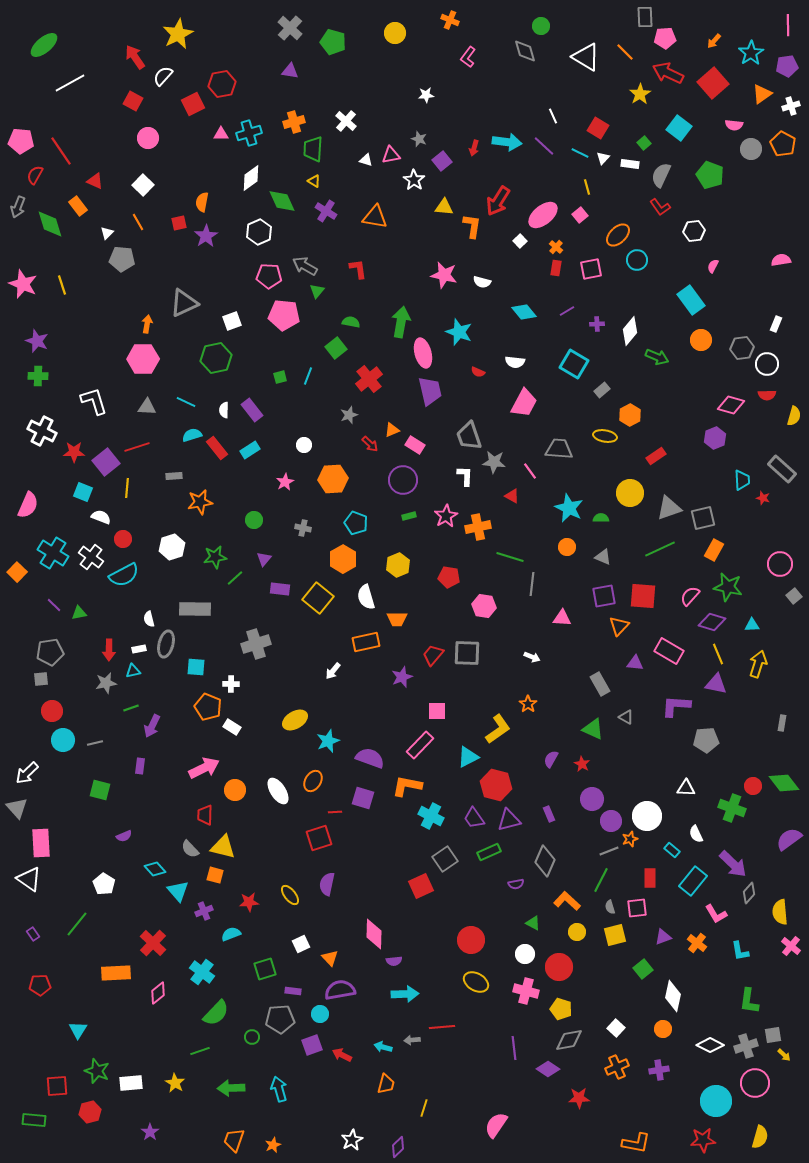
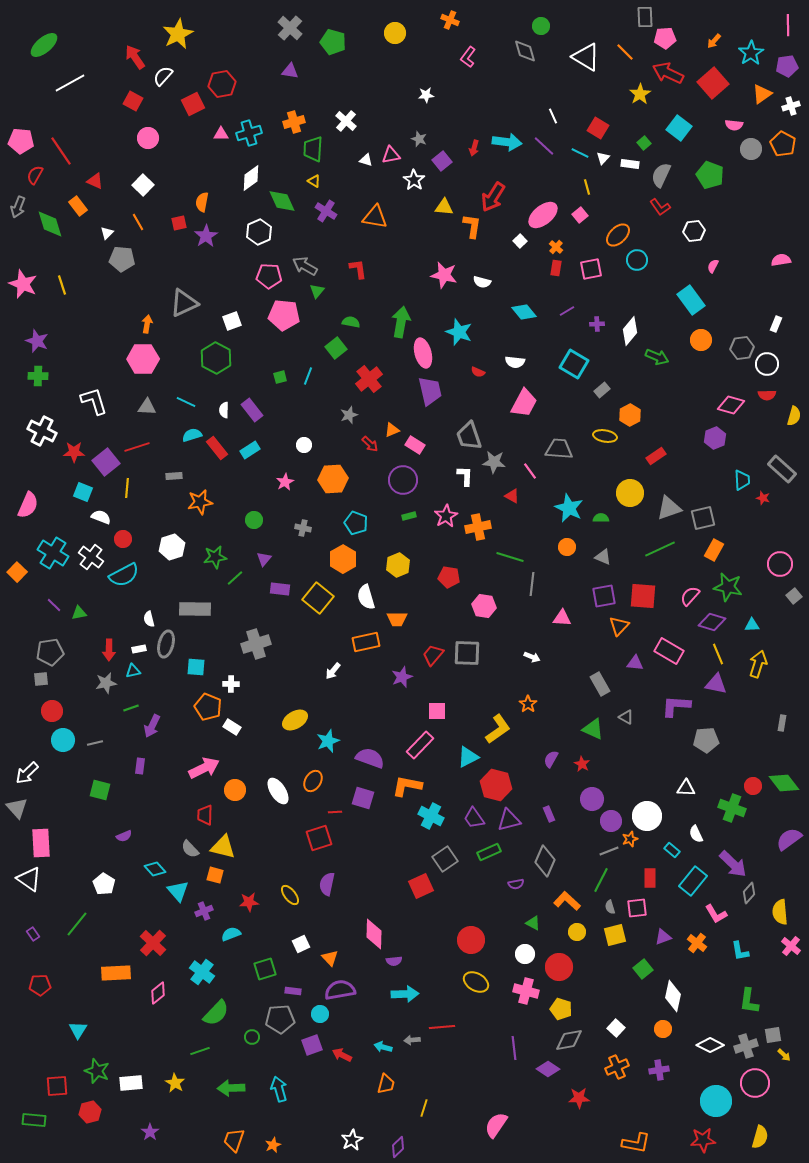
red arrow at (498, 201): moved 5 px left, 4 px up
green hexagon at (216, 358): rotated 20 degrees counterclockwise
